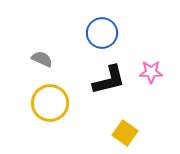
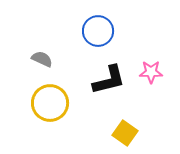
blue circle: moved 4 px left, 2 px up
